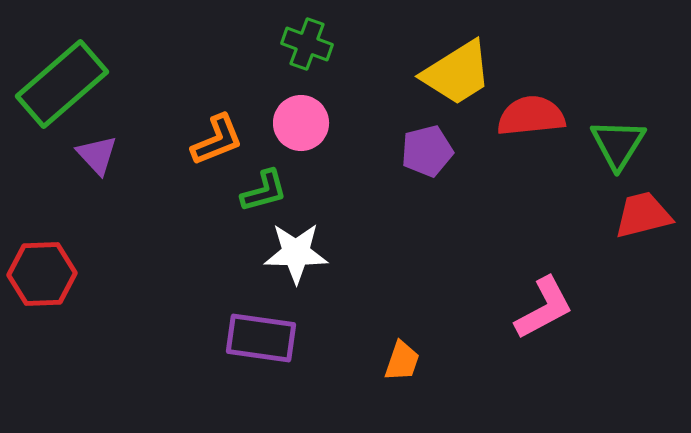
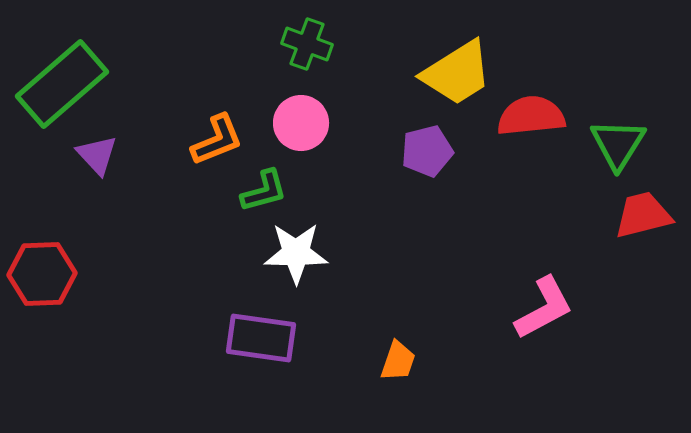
orange trapezoid: moved 4 px left
